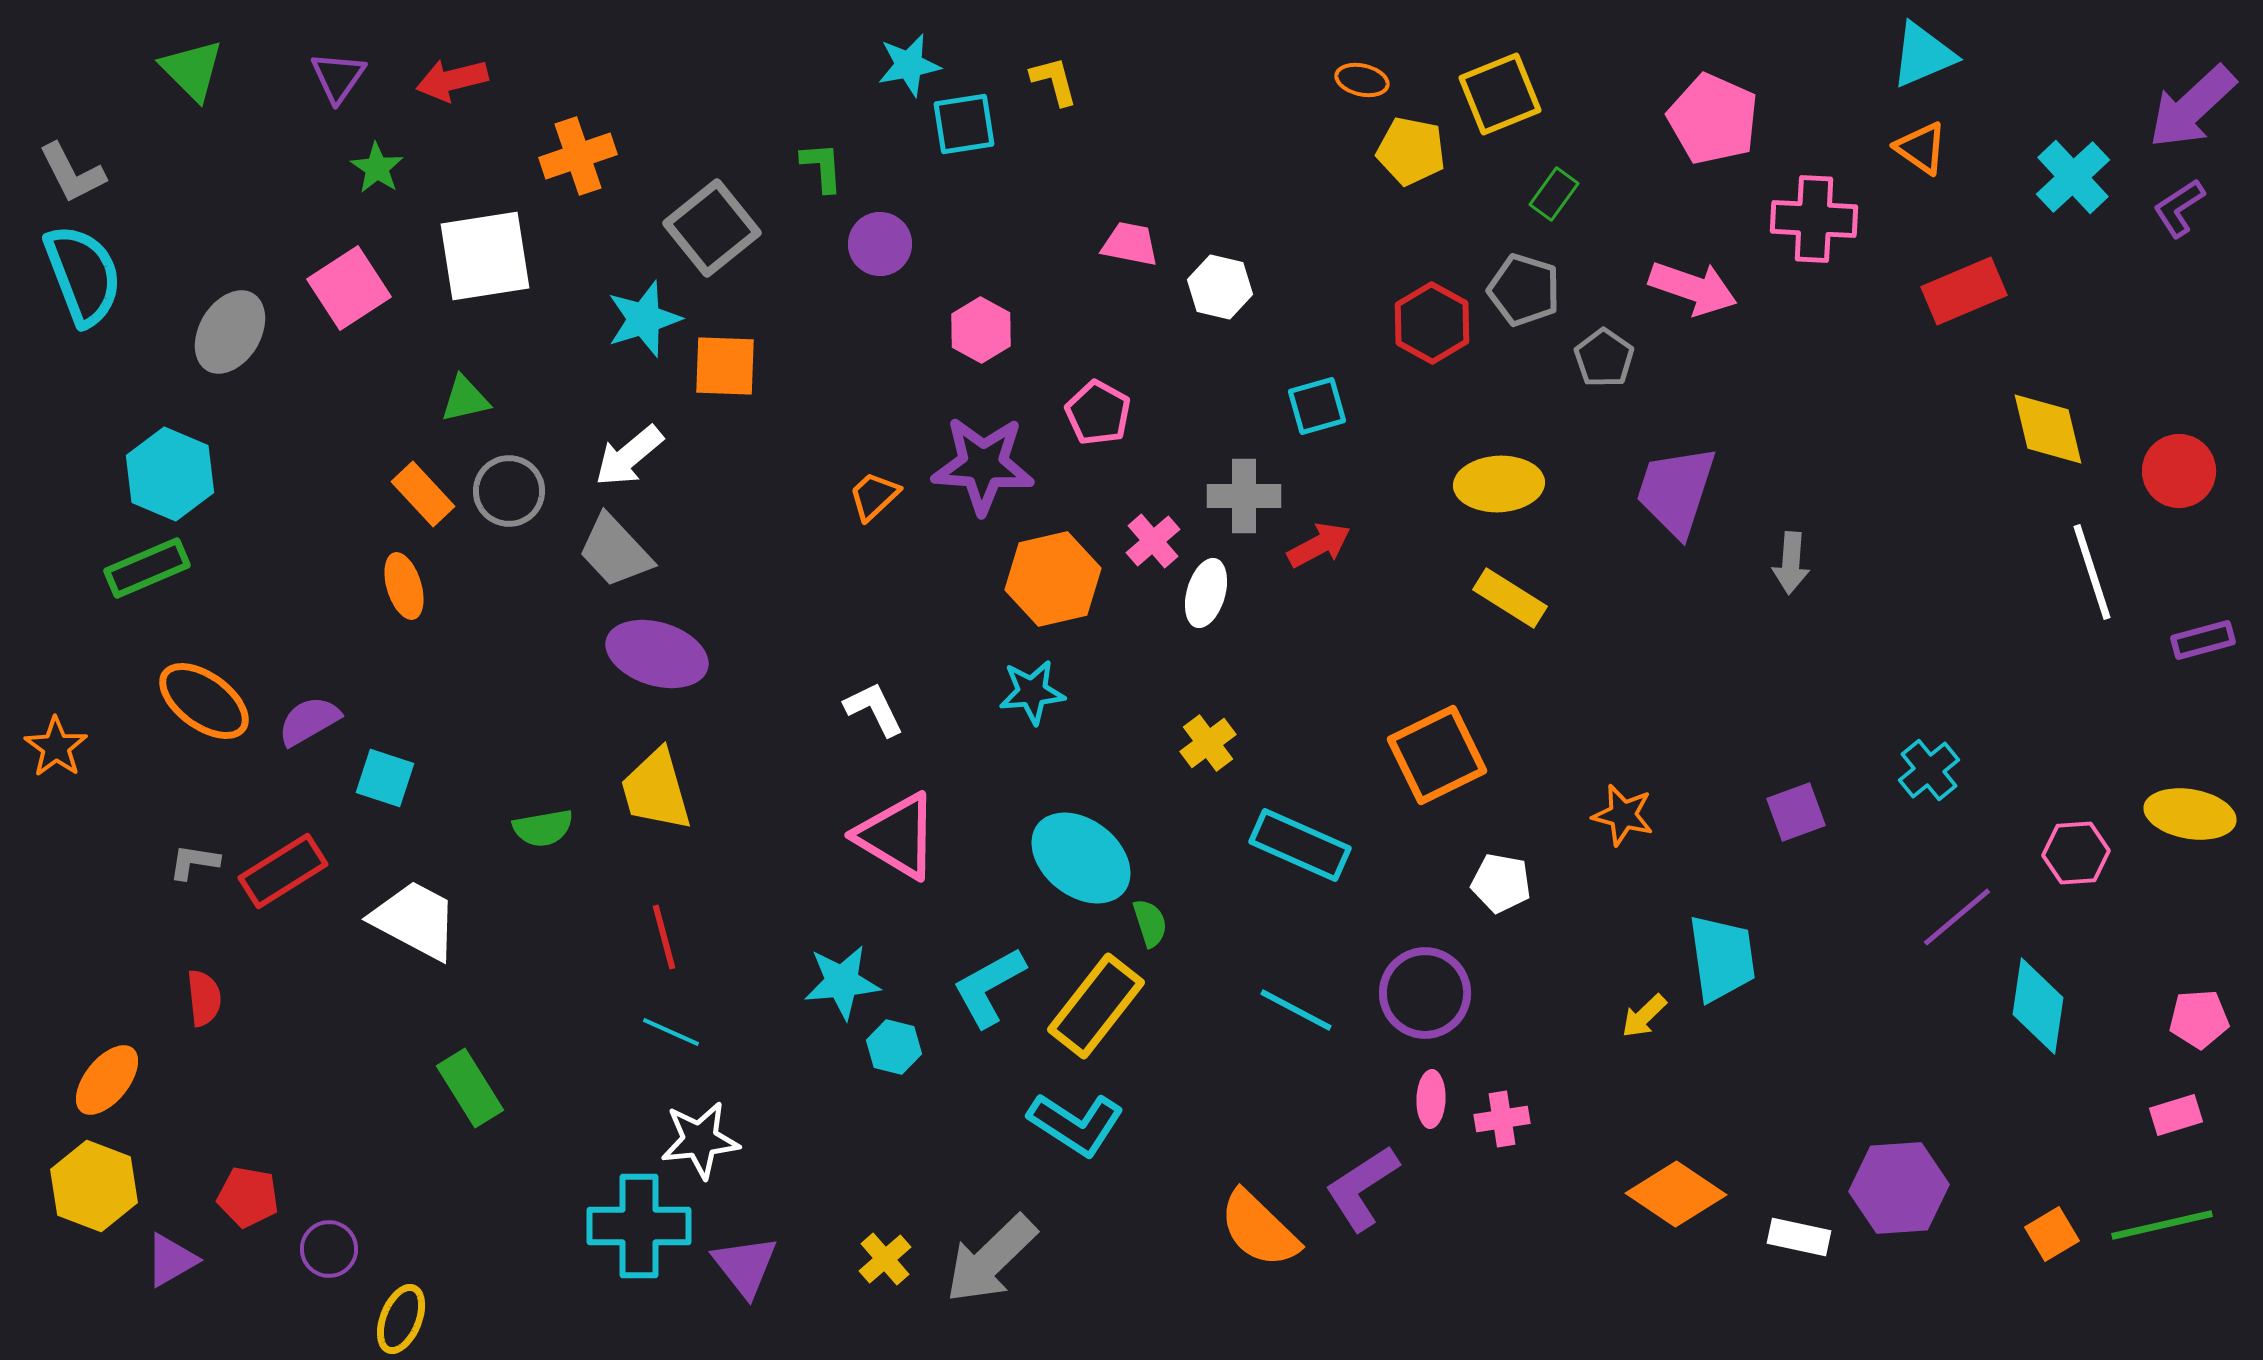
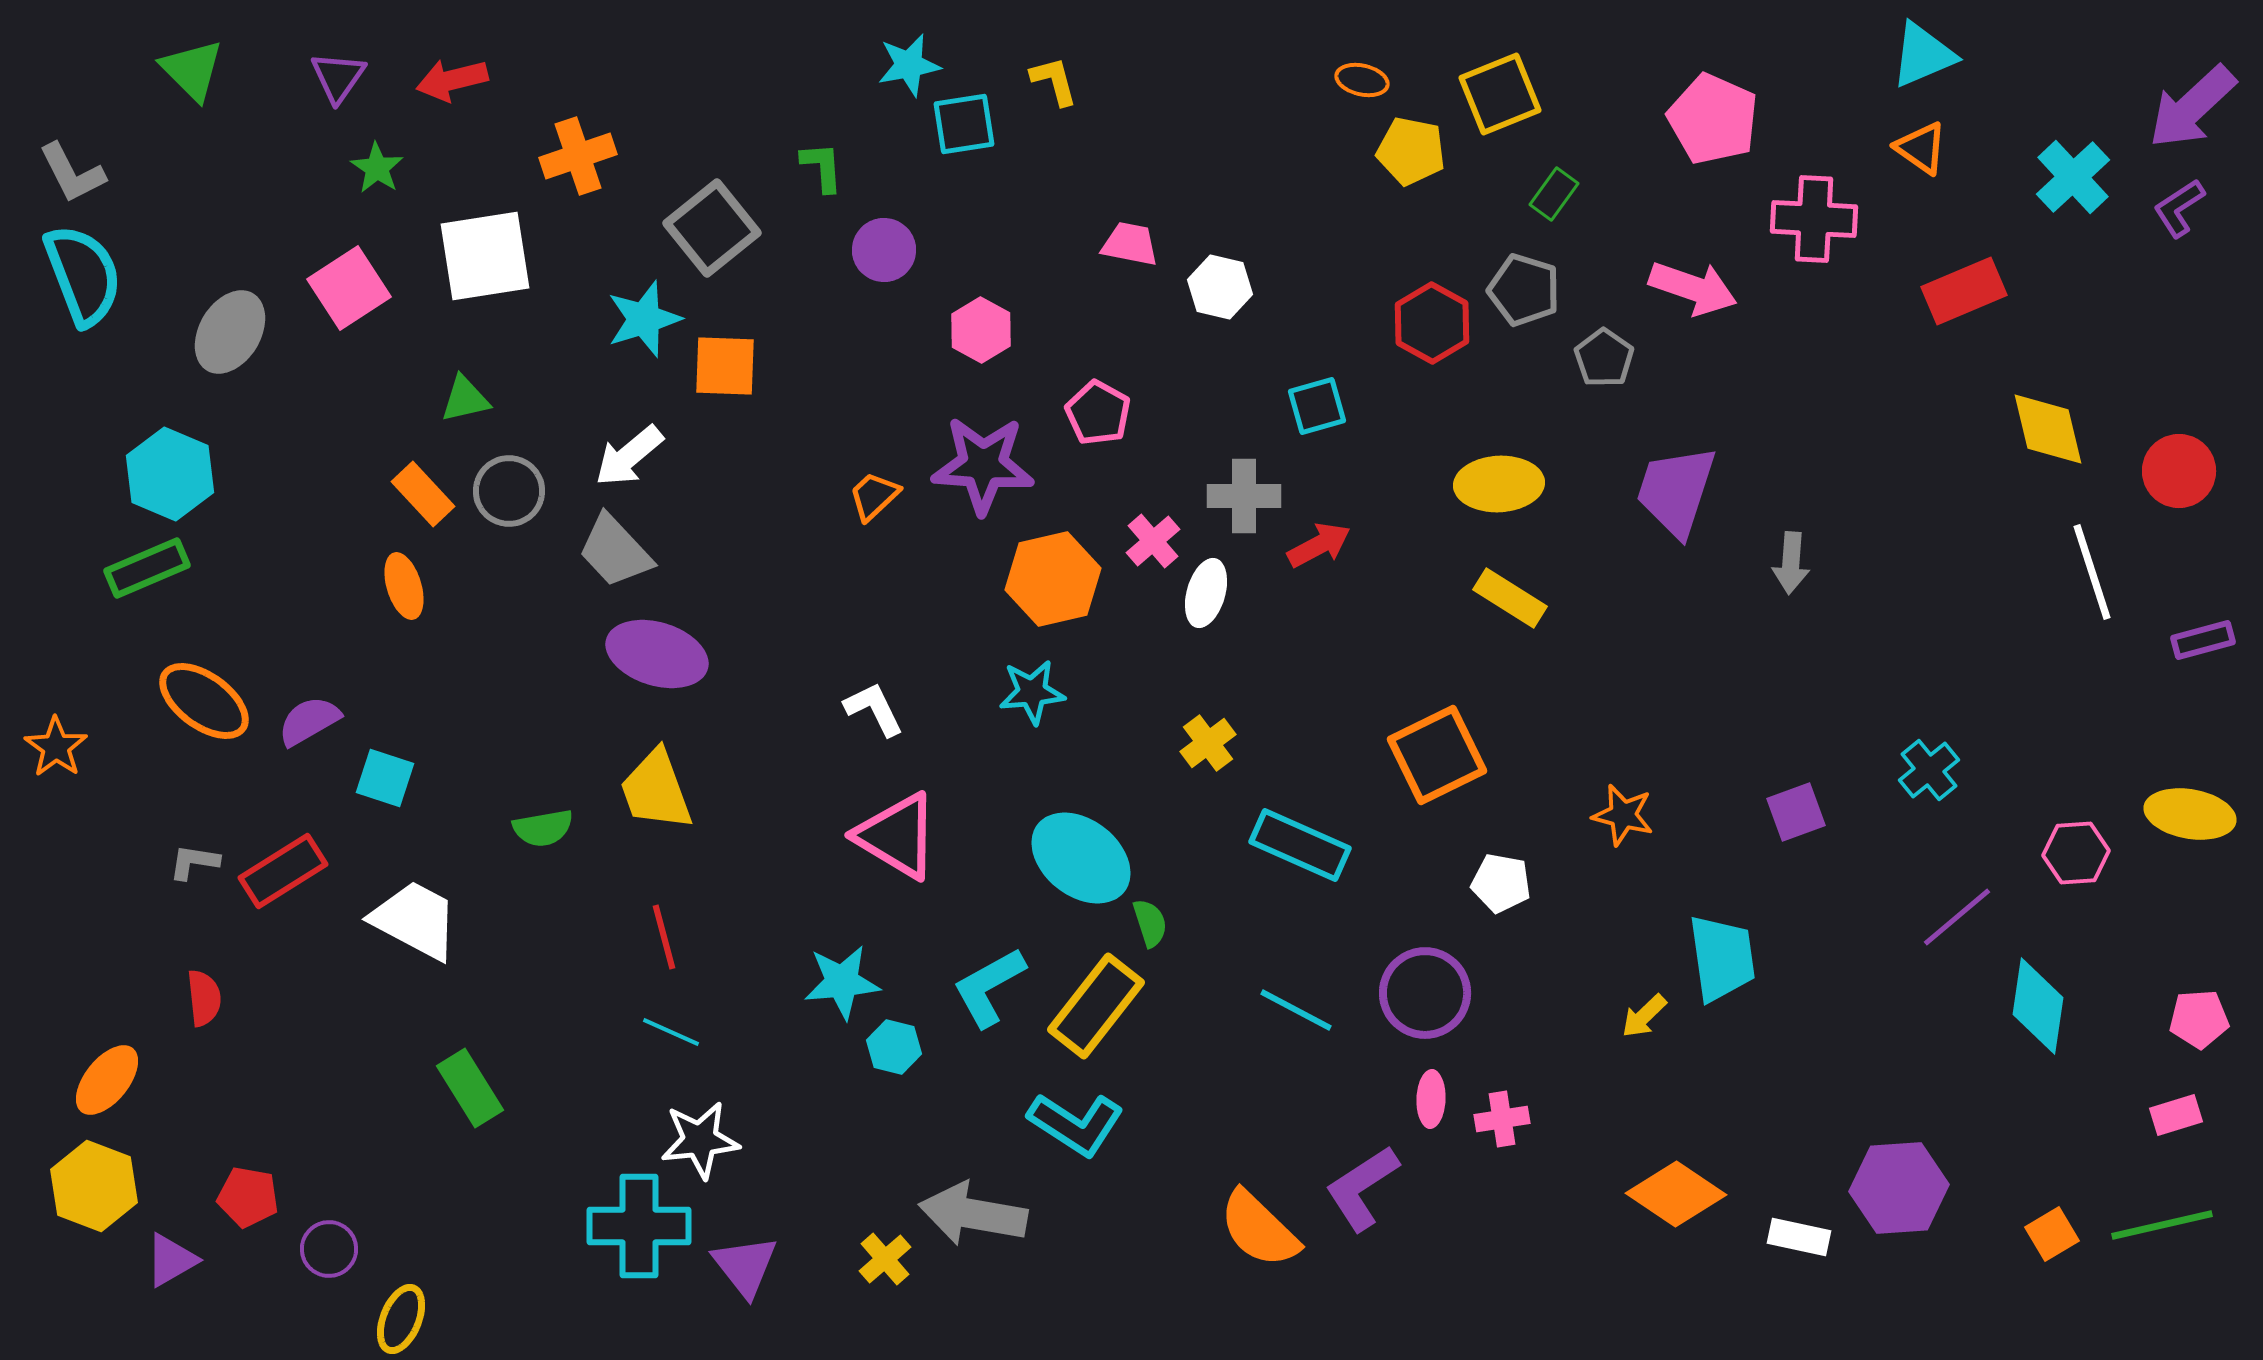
purple circle at (880, 244): moved 4 px right, 6 px down
yellow trapezoid at (656, 790): rotated 4 degrees counterclockwise
gray arrow at (991, 1259): moved 18 px left, 45 px up; rotated 54 degrees clockwise
